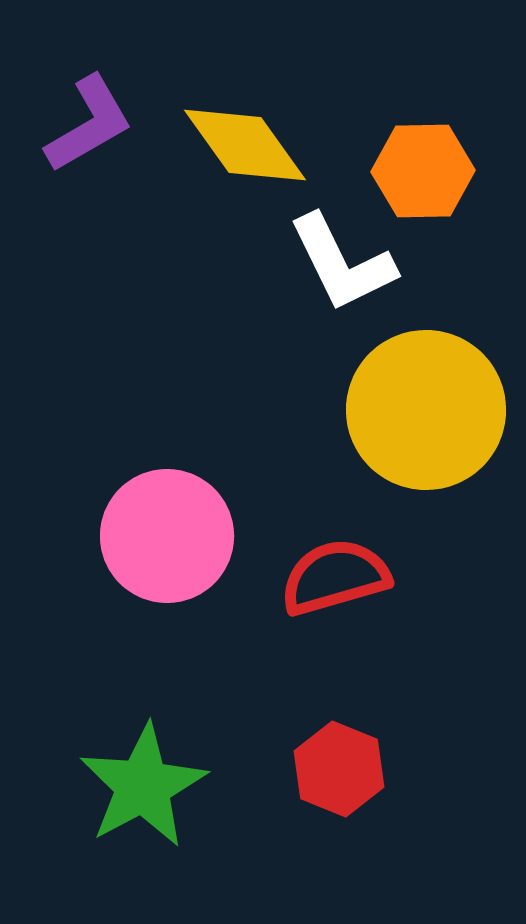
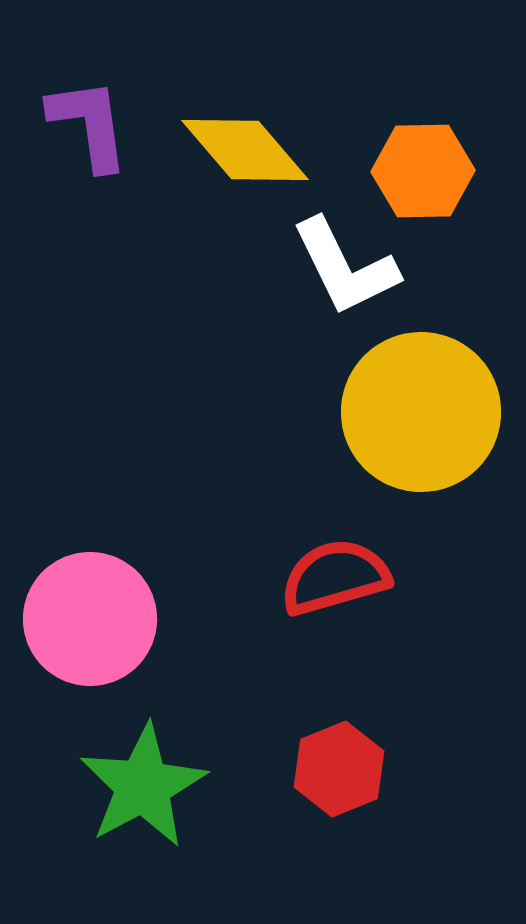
purple L-shape: rotated 68 degrees counterclockwise
yellow diamond: moved 5 px down; rotated 5 degrees counterclockwise
white L-shape: moved 3 px right, 4 px down
yellow circle: moved 5 px left, 2 px down
pink circle: moved 77 px left, 83 px down
red hexagon: rotated 16 degrees clockwise
